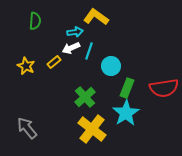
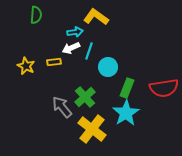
green semicircle: moved 1 px right, 6 px up
yellow rectangle: rotated 32 degrees clockwise
cyan circle: moved 3 px left, 1 px down
gray arrow: moved 35 px right, 21 px up
